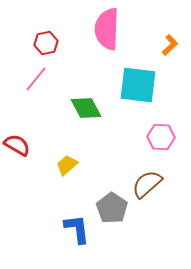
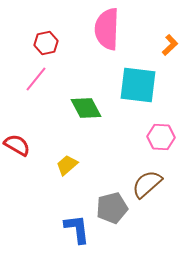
gray pentagon: rotated 24 degrees clockwise
